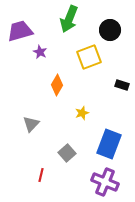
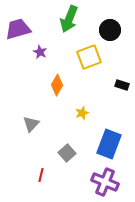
purple trapezoid: moved 2 px left, 2 px up
